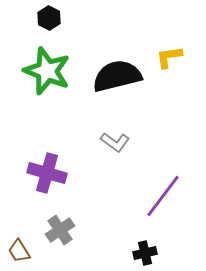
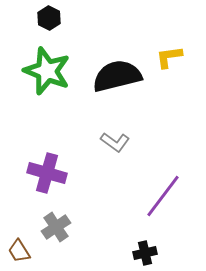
gray cross: moved 4 px left, 3 px up
